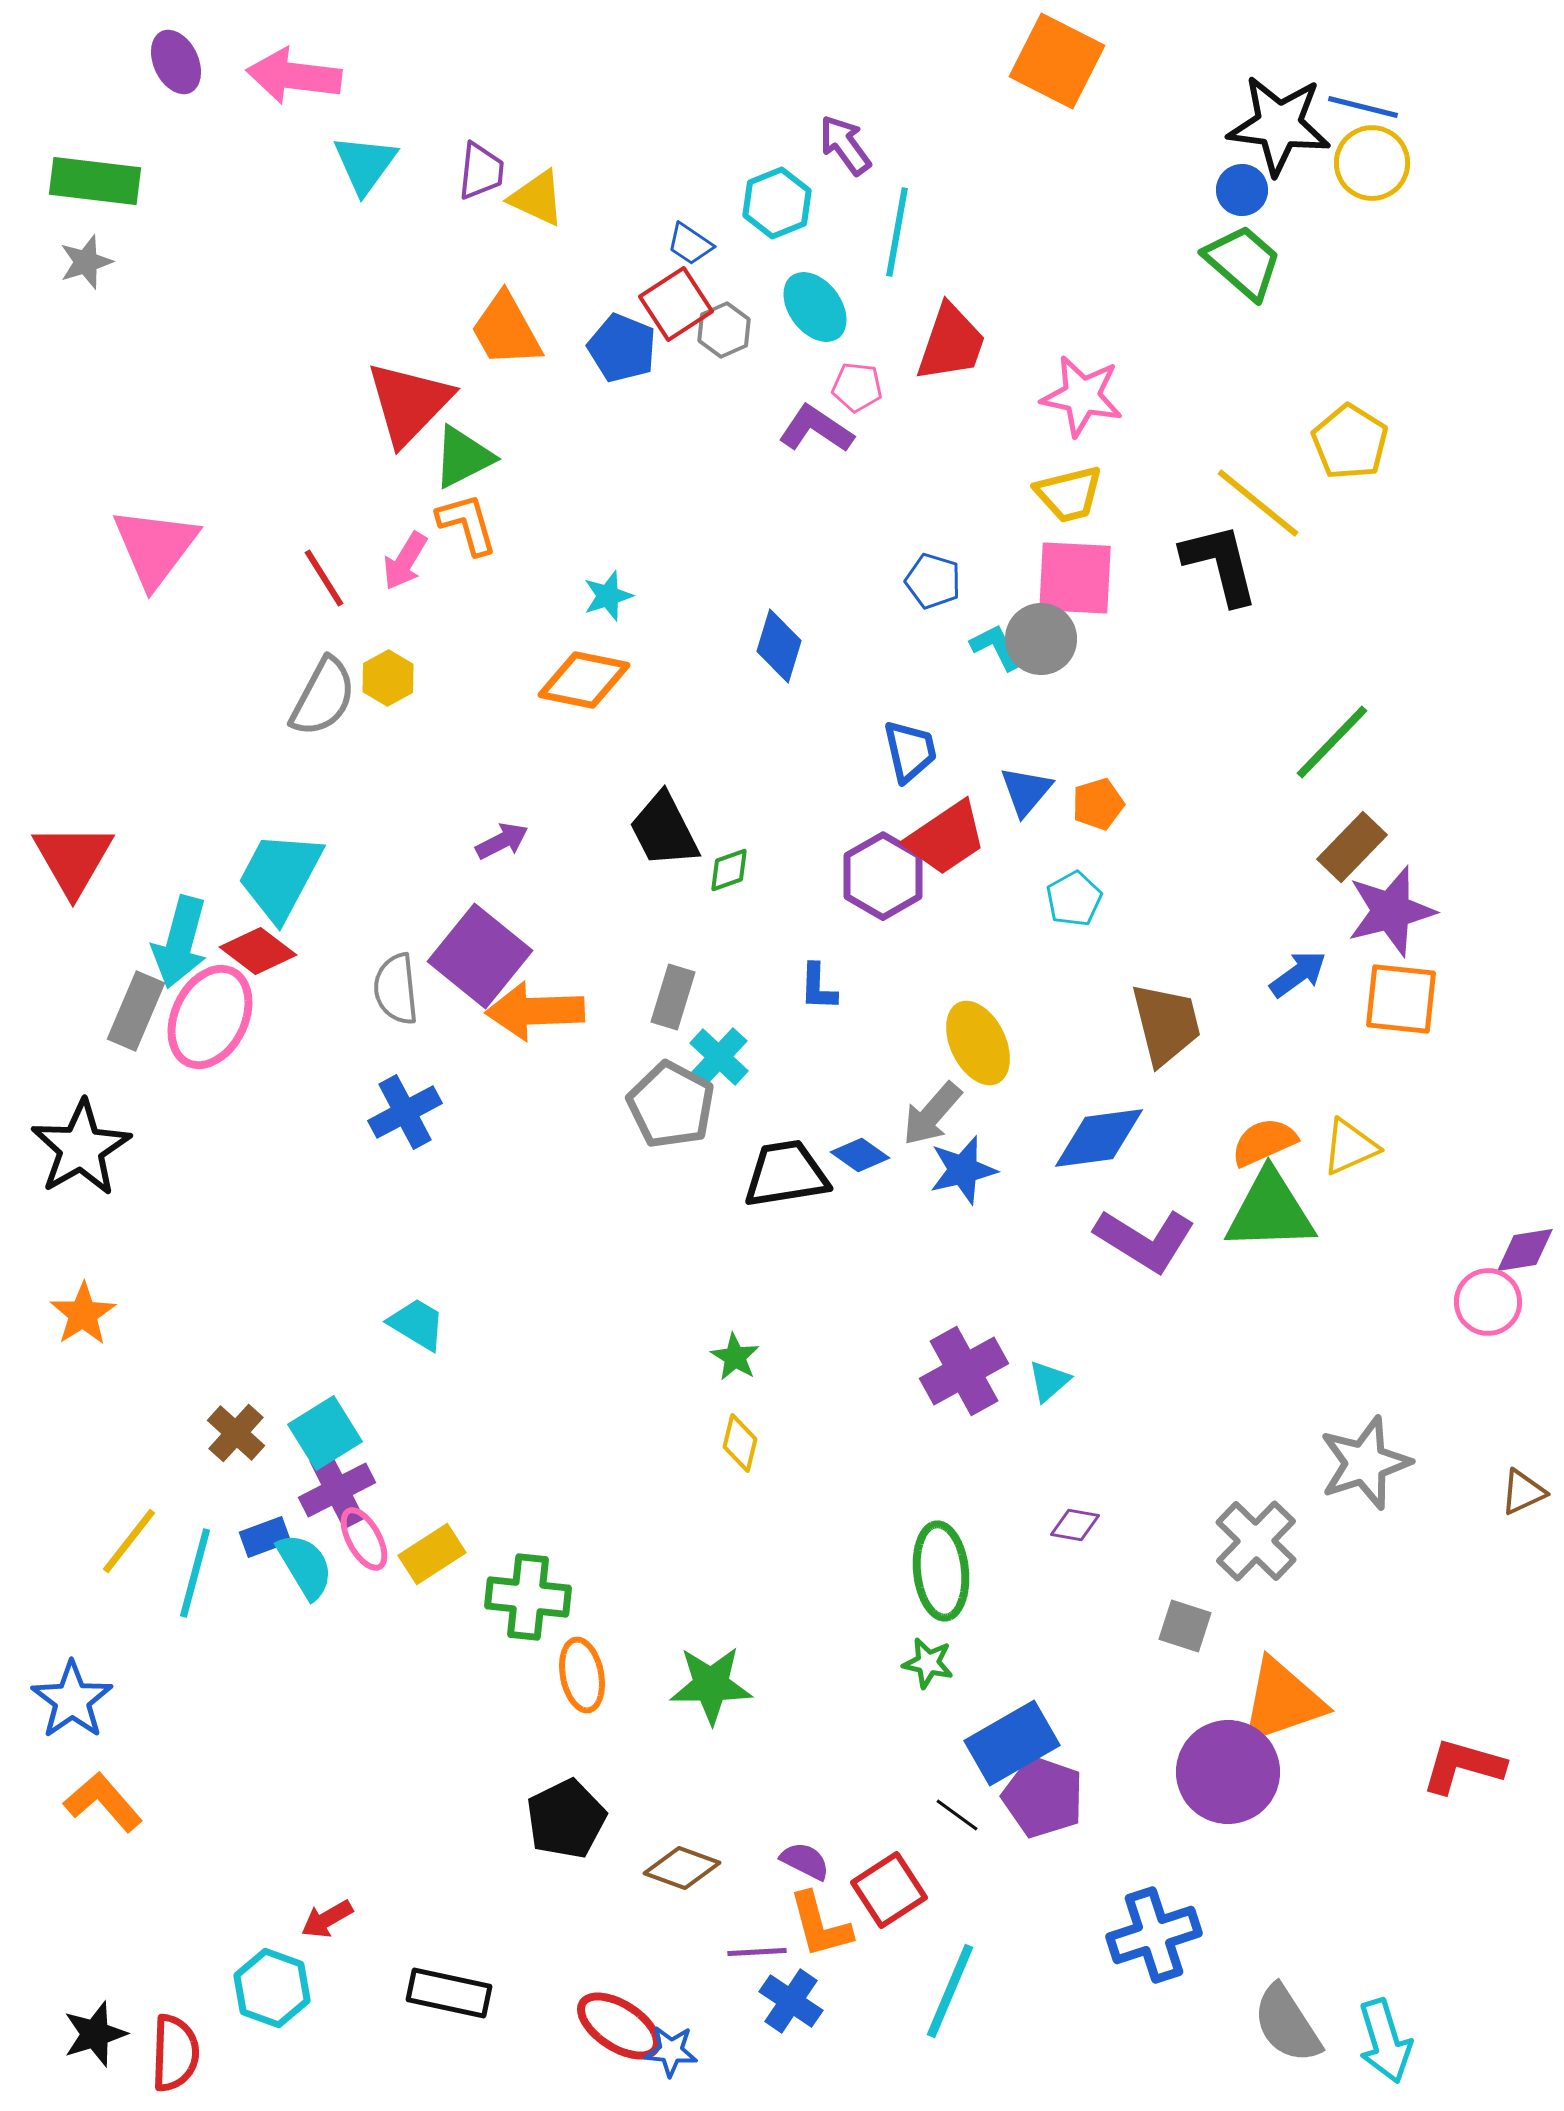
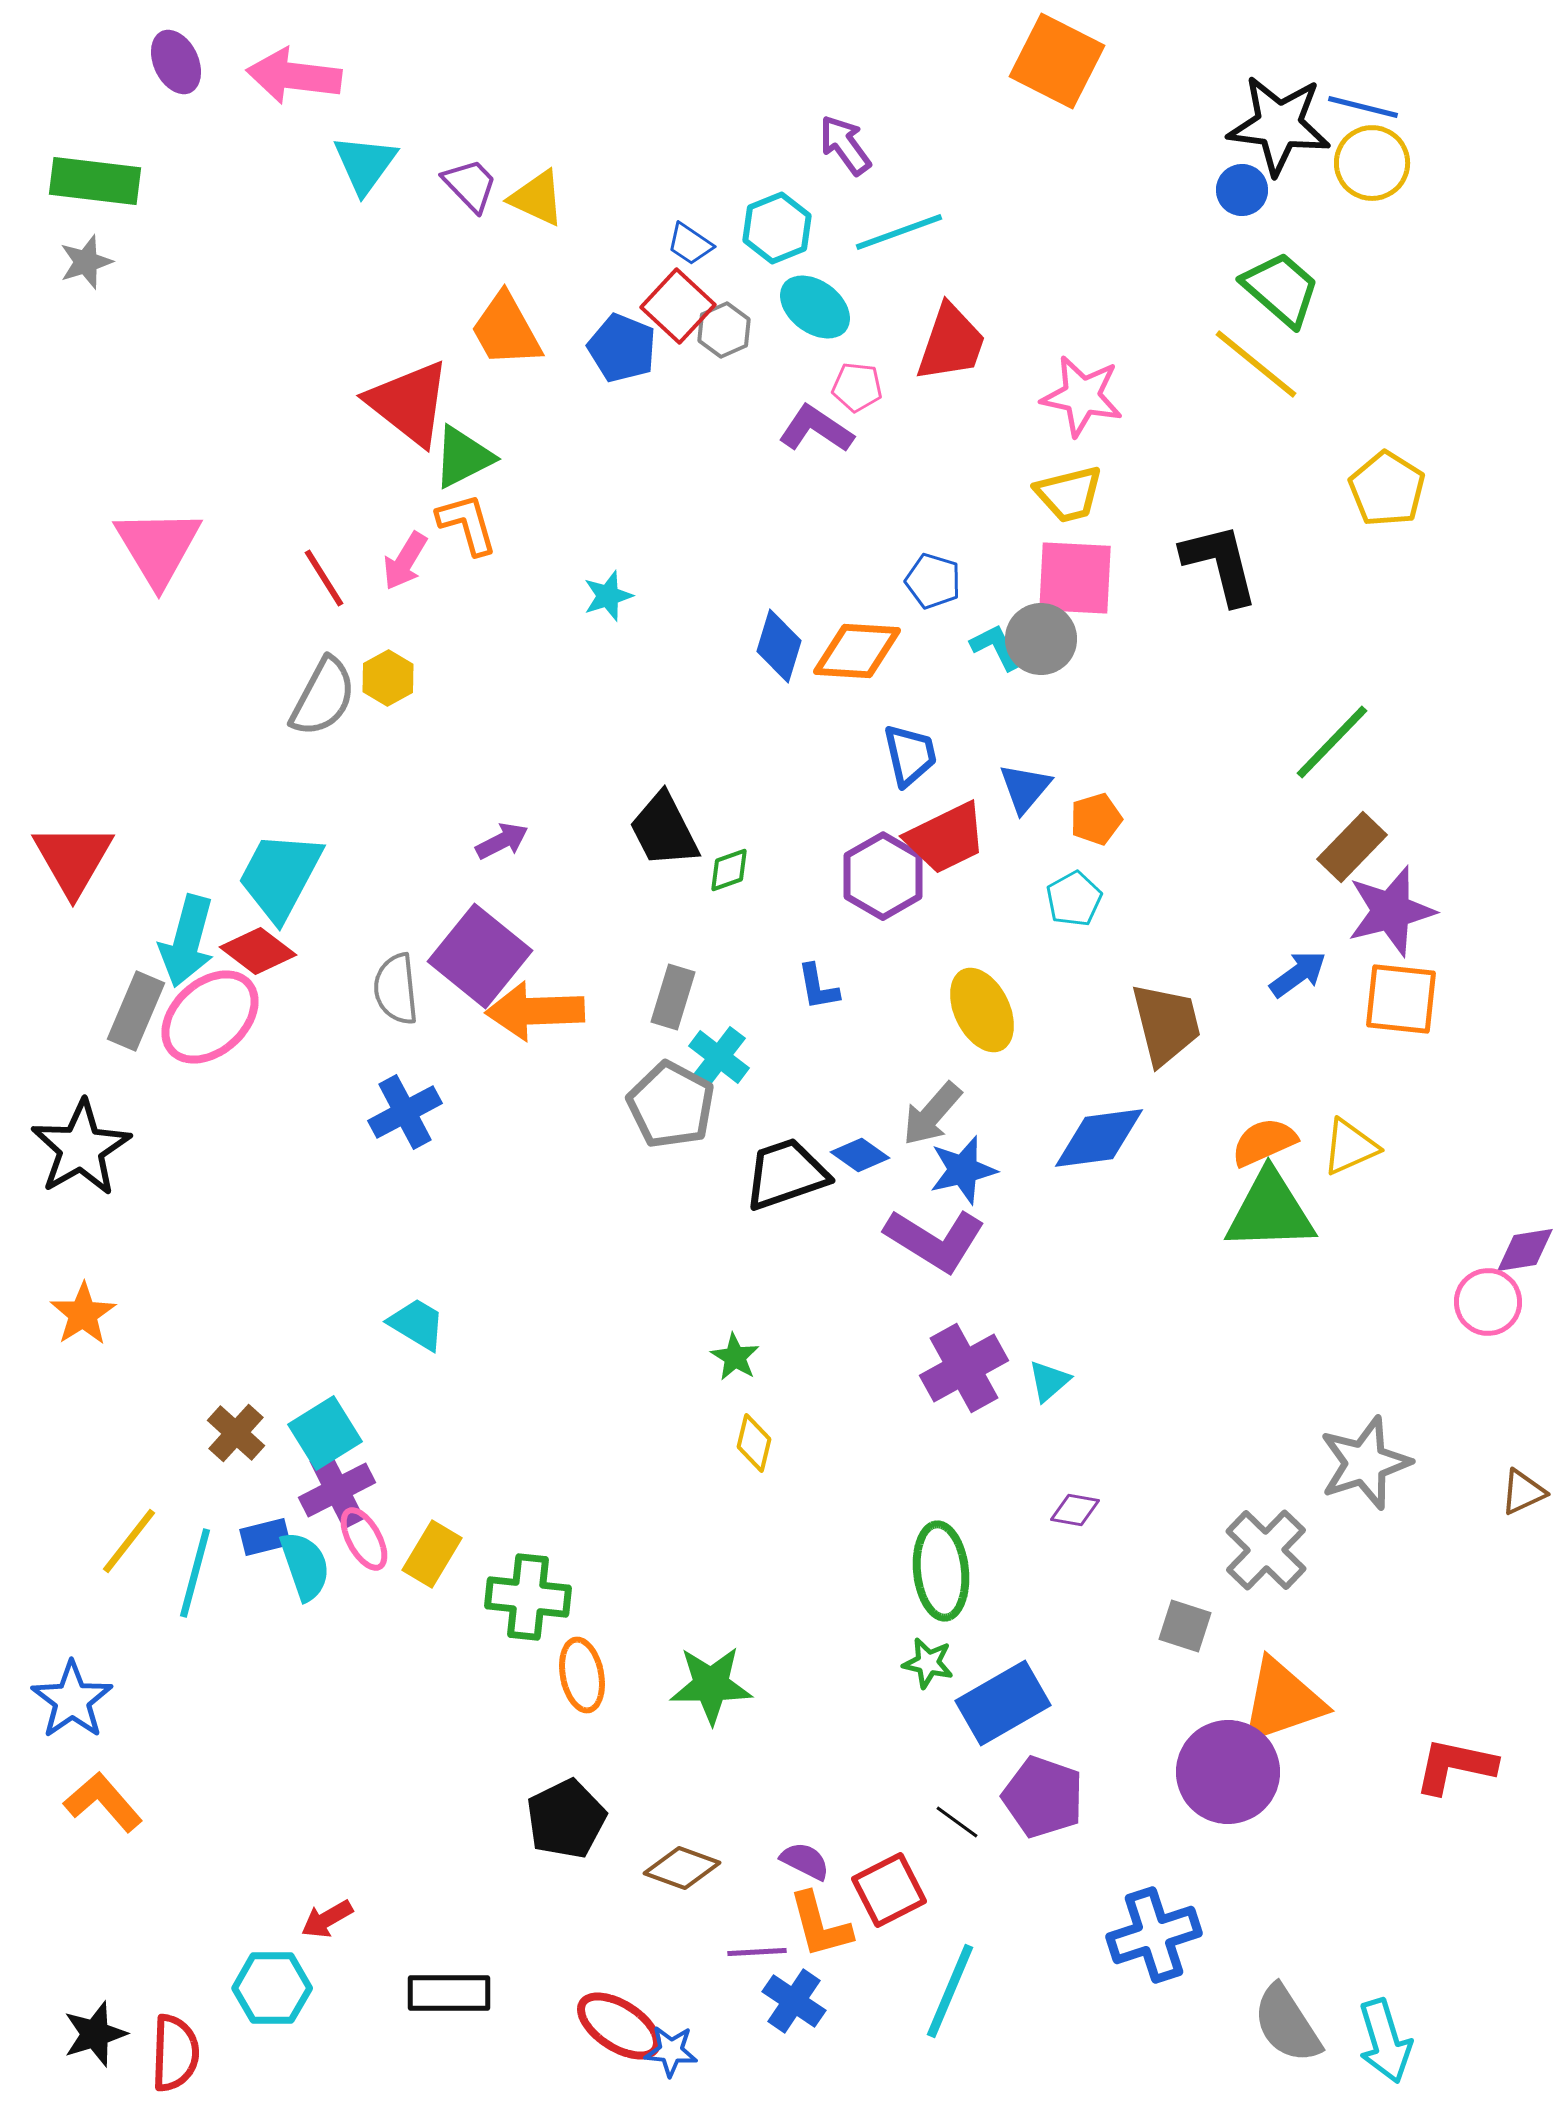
purple trapezoid at (481, 171): moved 11 px left, 14 px down; rotated 50 degrees counterclockwise
cyan hexagon at (777, 203): moved 25 px down
cyan line at (897, 232): moved 2 px right; rotated 60 degrees clockwise
green trapezoid at (1243, 262): moved 38 px right, 27 px down
red square at (676, 304): moved 2 px right, 2 px down; rotated 14 degrees counterclockwise
cyan ellipse at (815, 307): rotated 16 degrees counterclockwise
red triangle at (409, 403): rotated 36 degrees counterclockwise
yellow pentagon at (1350, 442): moved 37 px right, 47 px down
yellow line at (1258, 503): moved 2 px left, 139 px up
pink triangle at (155, 547): moved 3 px right; rotated 8 degrees counterclockwise
orange diamond at (584, 680): moved 273 px right, 29 px up; rotated 8 degrees counterclockwise
blue trapezoid at (910, 751): moved 4 px down
blue triangle at (1026, 791): moved 1 px left, 3 px up
orange pentagon at (1098, 804): moved 2 px left, 15 px down
red trapezoid at (946, 838): rotated 8 degrees clockwise
cyan arrow at (180, 942): moved 7 px right, 1 px up
blue L-shape at (818, 987): rotated 12 degrees counterclockwise
pink ellipse at (210, 1017): rotated 22 degrees clockwise
yellow ellipse at (978, 1043): moved 4 px right, 33 px up
cyan cross at (719, 1057): rotated 6 degrees counterclockwise
black trapezoid at (786, 1174): rotated 10 degrees counterclockwise
purple L-shape at (1145, 1240): moved 210 px left
purple cross at (964, 1371): moved 3 px up
yellow diamond at (740, 1443): moved 14 px right
purple diamond at (1075, 1525): moved 15 px up
blue rectangle at (265, 1537): rotated 6 degrees clockwise
gray cross at (1256, 1541): moved 10 px right, 9 px down
yellow rectangle at (432, 1554): rotated 26 degrees counterclockwise
cyan semicircle at (305, 1566): rotated 12 degrees clockwise
blue rectangle at (1012, 1743): moved 9 px left, 40 px up
red L-shape at (1463, 1766): moved 8 px left; rotated 4 degrees counterclockwise
black line at (957, 1815): moved 7 px down
red square at (889, 1890): rotated 6 degrees clockwise
cyan hexagon at (272, 1988): rotated 20 degrees counterclockwise
black rectangle at (449, 1993): rotated 12 degrees counterclockwise
blue cross at (791, 2001): moved 3 px right
